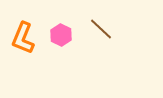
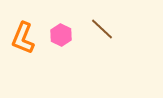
brown line: moved 1 px right
